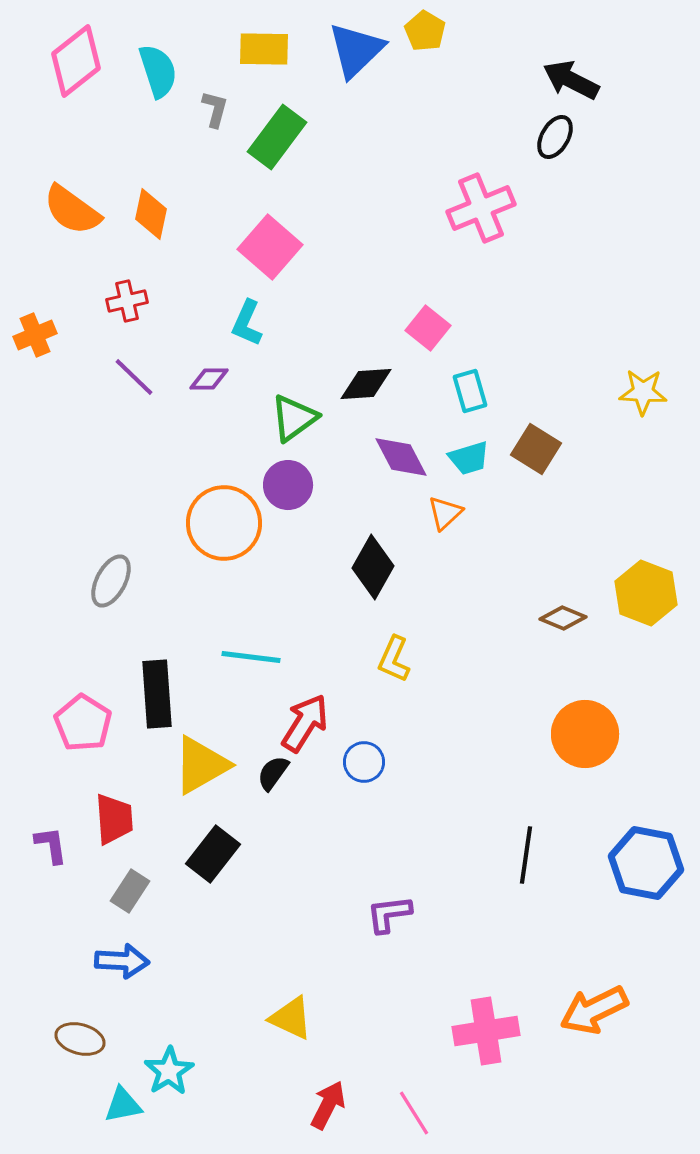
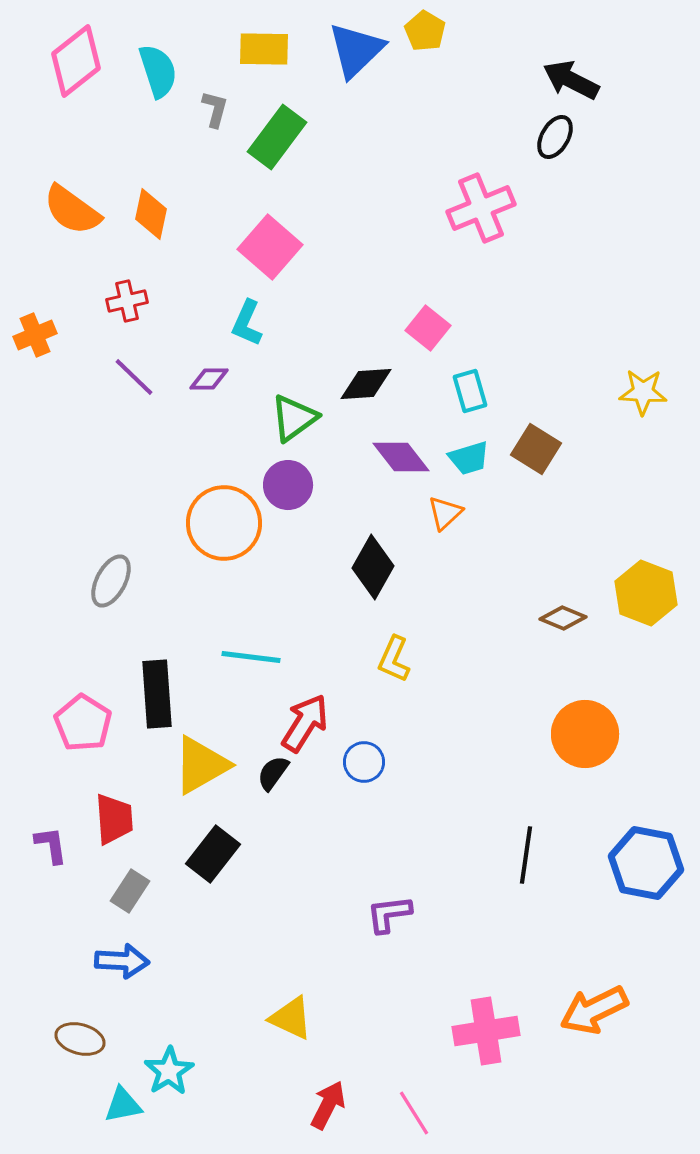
purple diamond at (401, 457): rotated 10 degrees counterclockwise
